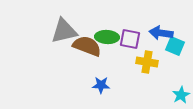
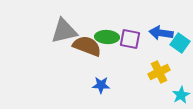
cyan square: moved 5 px right, 3 px up; rotated 12 degrees clockwise
yellow cross: moved 12 px right, 10 px down; rotated 35 degrees counterclockwise
